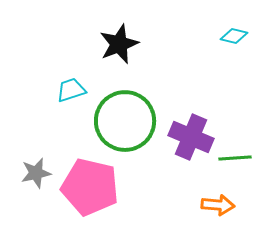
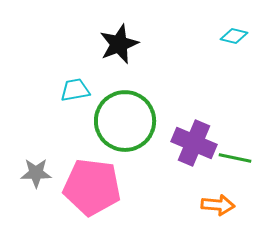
cyan trapezoid: moved 4 px right; rotated 8 degrees clockwise
purple cross: moved 3 px right, 6 px down
green line: rotated 16 degrees clockwise
gray star: rotated 12 degrees clockwise
pink pentagon: moved 2 px right; rotated 6 degrees counterclockwise
